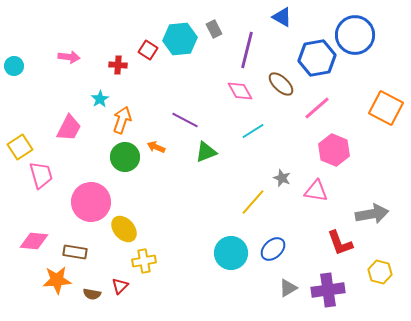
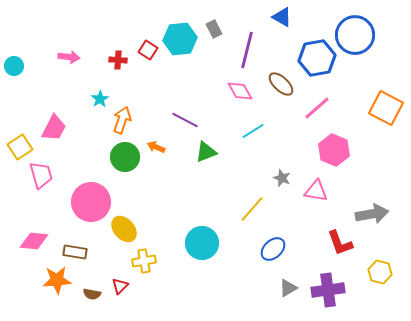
red cross at (118, 65): moved 5 px up
pink trapezoid at (69, 128): moved 15 px left
yellow line at (253, 202): moved 1 px left, 7 px down
cyan circle at (231, 253): moved 29 px left, 10 px up
